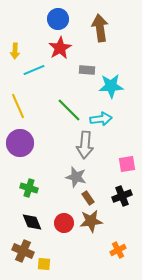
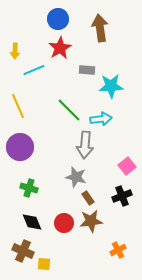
purple circle: moved 4 px down
pink square: moved 2 px down; rotated 30 degrees counterclockwise
